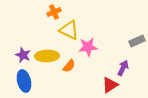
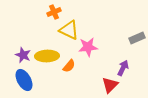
gray rectangle: moved 3 px up
blue ellipse: moved 1 px up; rotated 15 degrees counterclockwise
red triangle: rotated 12 degrees counterclockwise
